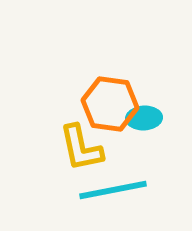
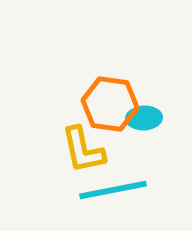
yellow L-shape: moved 2 px right, 2 px down
